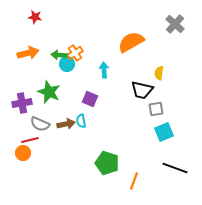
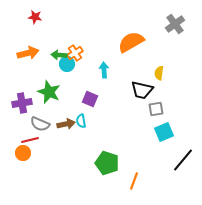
gray cross: rotated 12 degrees clockwise
black line: moved 8 px right, 8 px up; rotated 70 degrees counterclockwise
